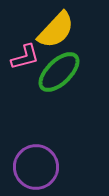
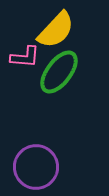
pink L-shape: rotated 20 degrees clockwise
green ellipse: rotated 9 degrees counterclockwise
